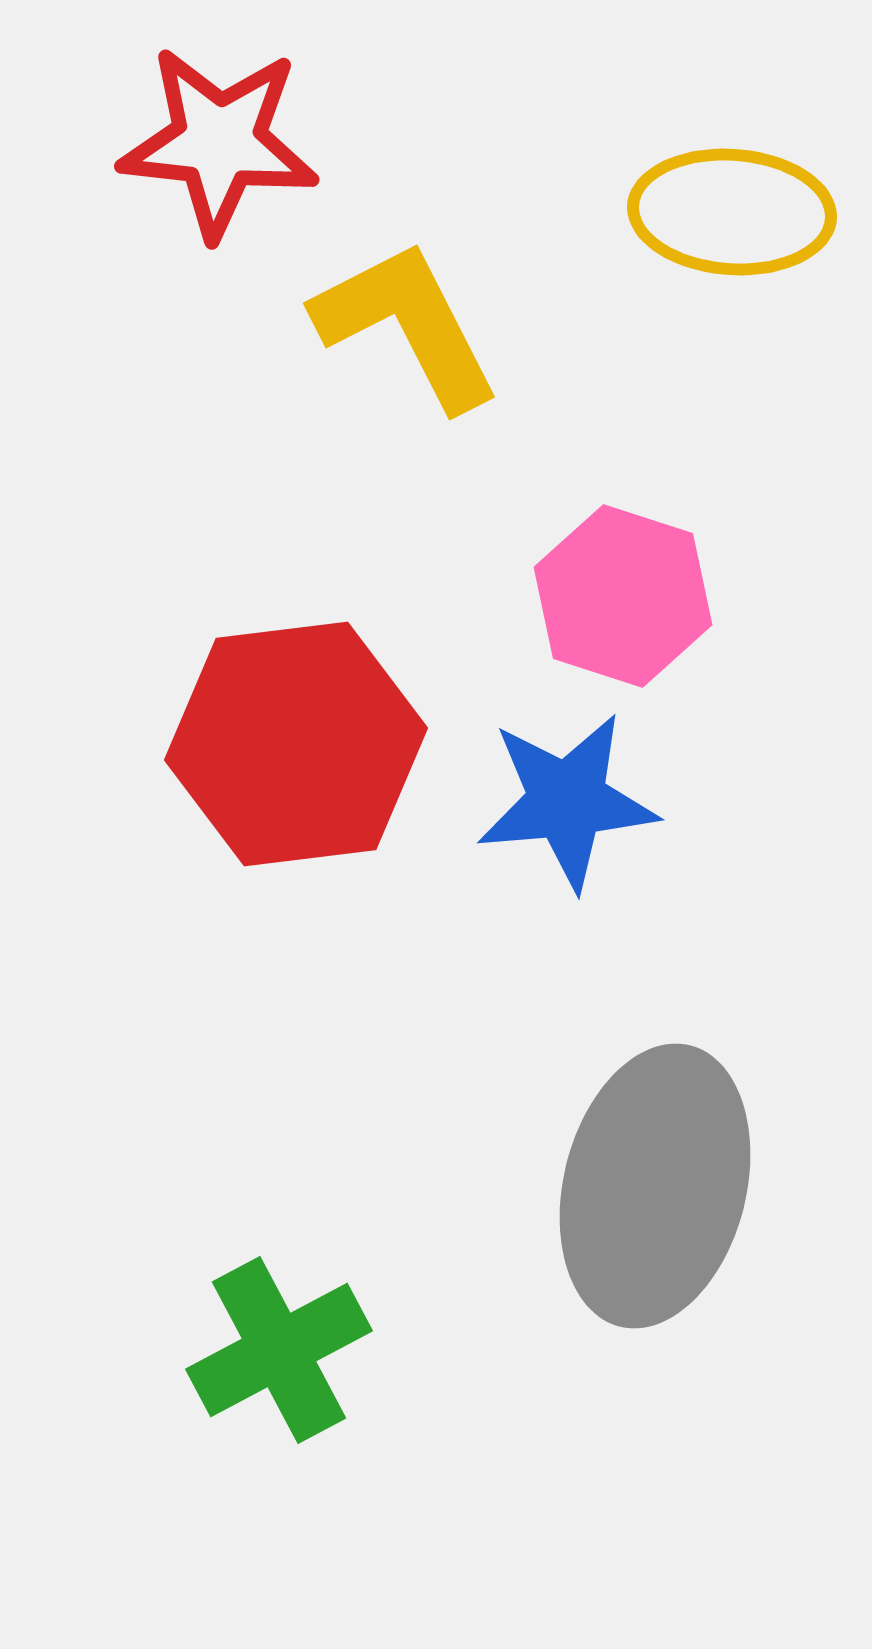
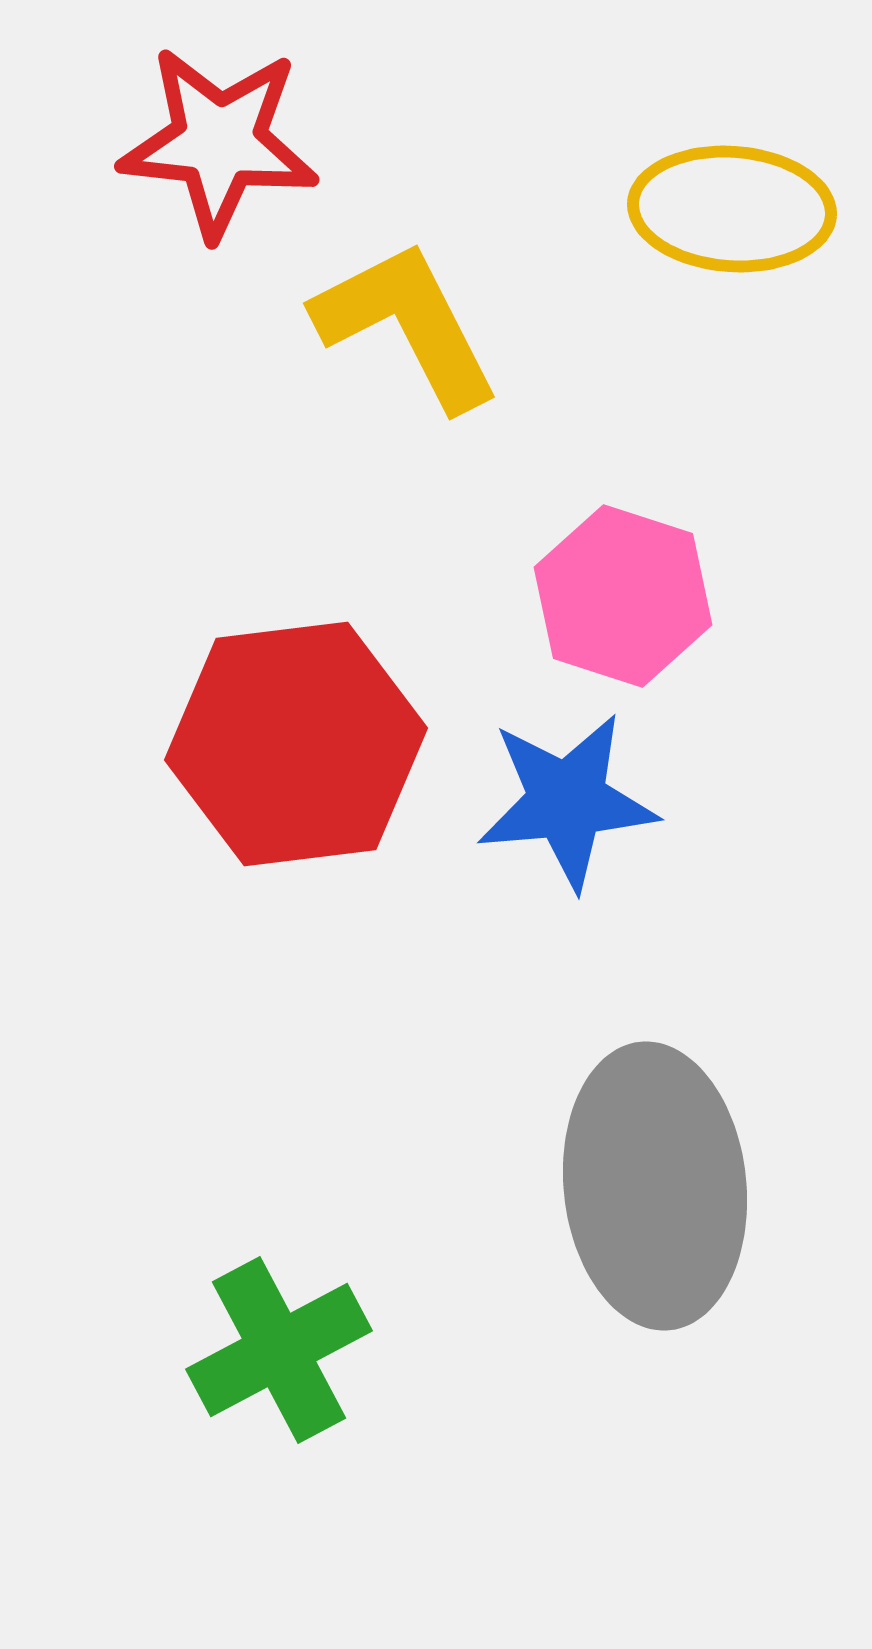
yellow ellipse: moved 3 px up
gray ellipse: rotated 20 degrees counterclockwise
